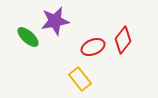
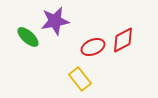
red diamond: rotated 24 degrees clockwise
